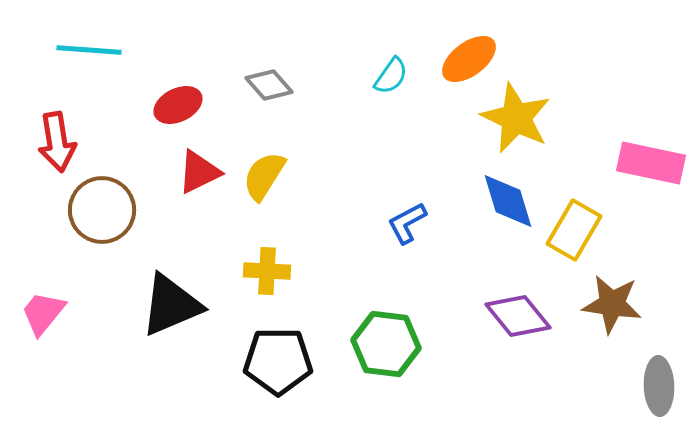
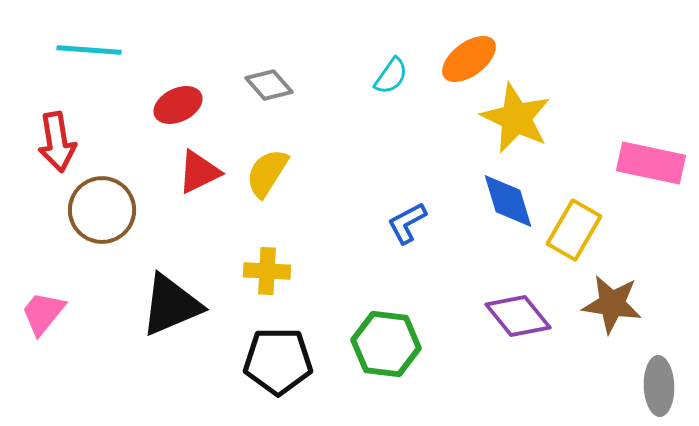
yellow semicircle: moved 3 px right, 3 px up
